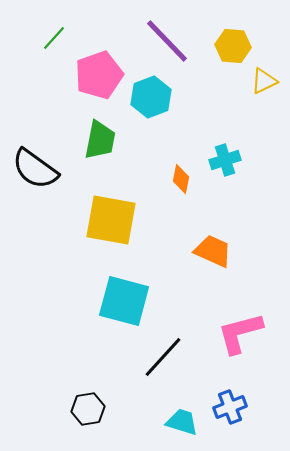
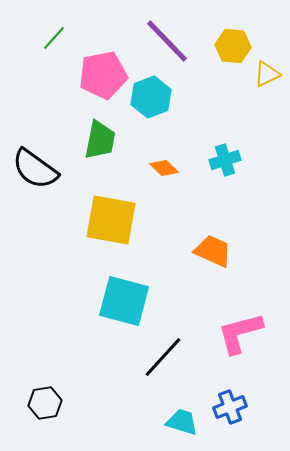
pink pentagon: moved 4 px right; rotated 9 degrees clockwise
yellow triangle: moved 3 px right, 7 px up
orange diamond: moved 17 px left, 11 px up; rotated 56 degrees counterclockwise
black hexagon: moved 43 px left, 6 px up
